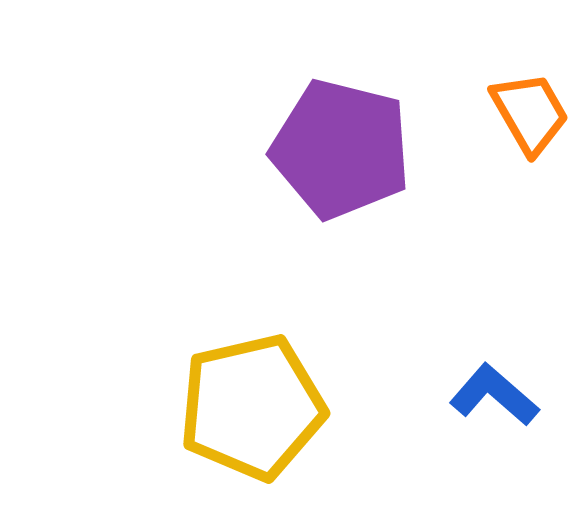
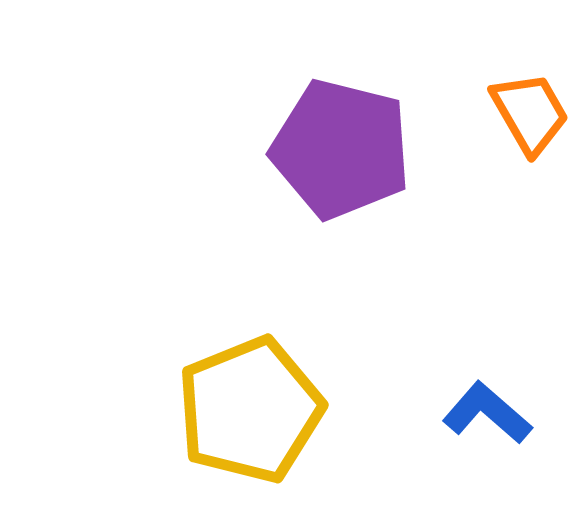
blue L-shape: moved 7 px left, 18 px down
yellow pentagon: moved 2 px left, 3 px down; rotated 9 degrees counterclockwise
